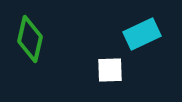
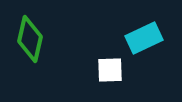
cyan rectangle: moved 2 px right, 4 px down
